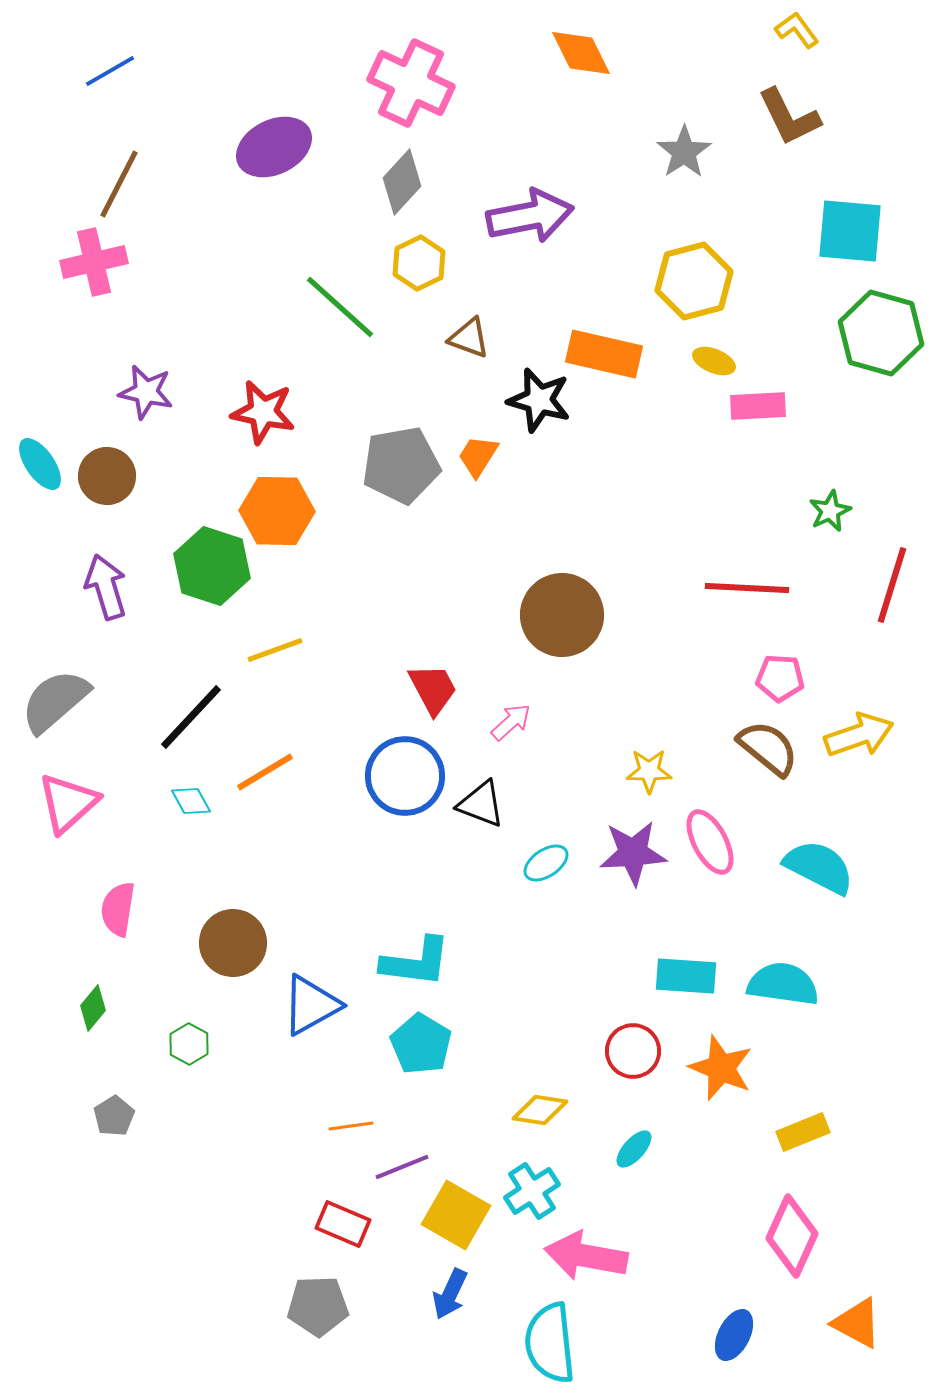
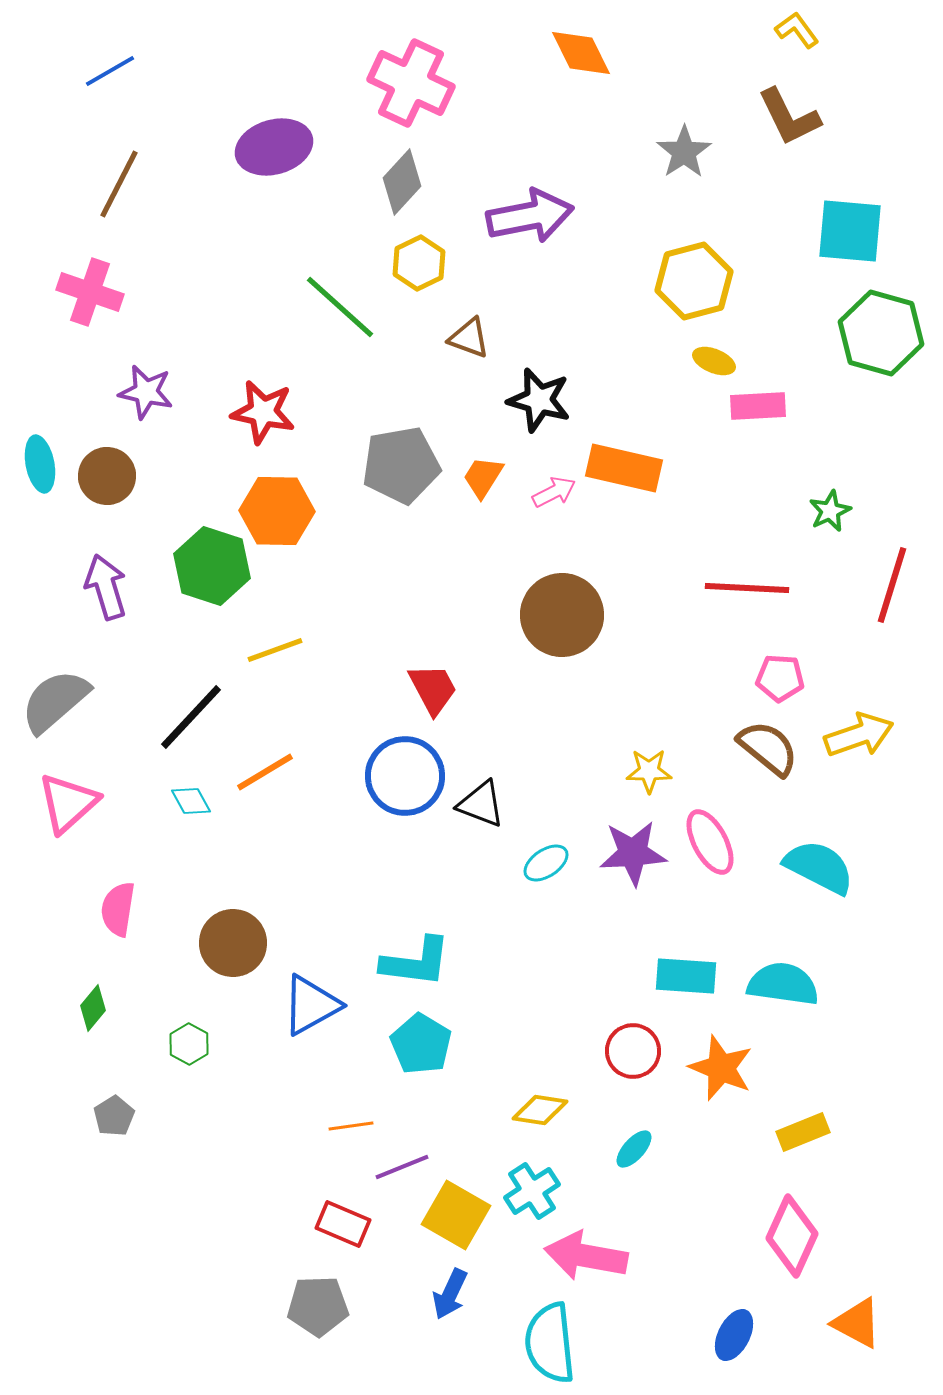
purple ellipse at (274, 147): rotated 10 degrees clockwise
pink cross at (94, 262): moved 4 px left, 30 px down; rotated 32 degrees clockwise
orange rectangle at (604, 354): moved 20 px right, 114 px down
orange trapezoid at (478, 456): moved 5 px right, 21 px down
cyan ellipse at (40, 464): rotated 24 degrees clockwise
pink arrow at (511, 722): moved 43 px right, 230 px up; rotated 15 degrees clockwise
